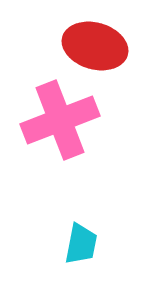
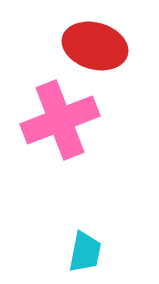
cyan trapezoid: moved 4 px right, 8 px down
